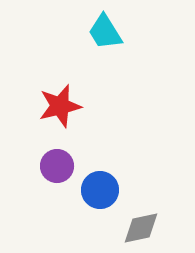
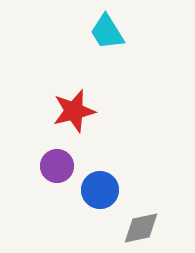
cyan trapezoid: moved 2 px right
red star: moved 14 px right, 5 px down
